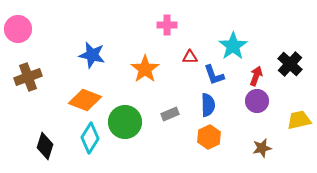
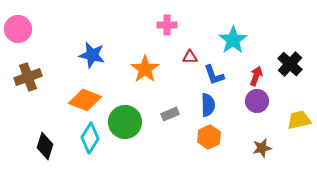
cyan star: moved 6 px up
